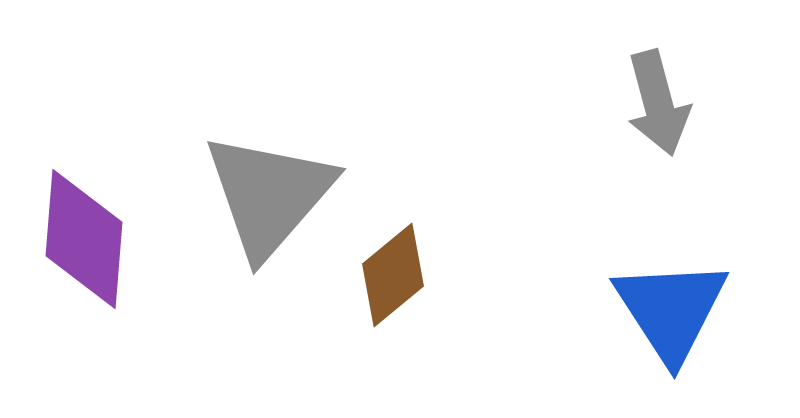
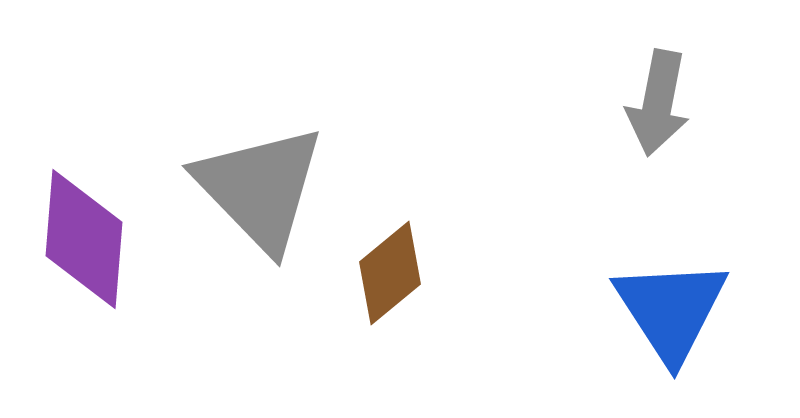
gray arrow: rotated 26 degrees clockwise
gray triangle: moved 9 px left, 7 px up; rotated 25 degrees counterclockwise
brown diamond: moved 3 px left, 2 px up
